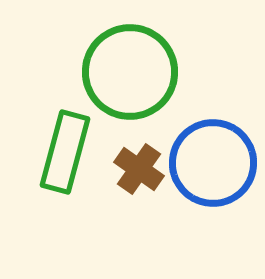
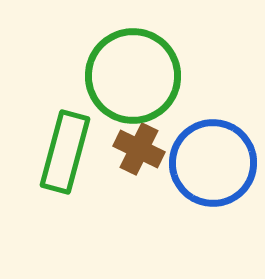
green circle: moved 3 px right, 4 px down
brown cross: moved 20 px up; rotated 9 degrees counterclockwise
